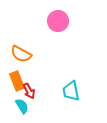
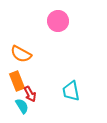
red arrow: moved 1 px right, 3 px down
